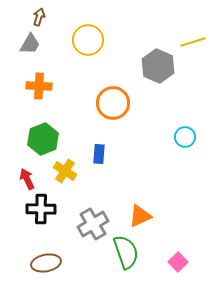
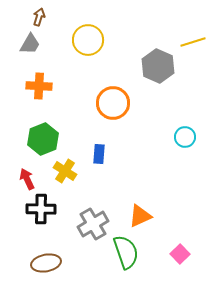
pink square: moved 2 px right, 8 px up
